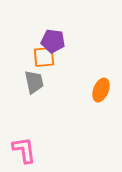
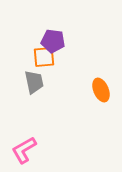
orange ellipse: rotated 45 degrees counterclockwise
pink L-shape: rotated 112 degrees counterclockwise
